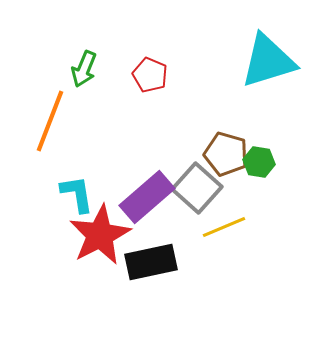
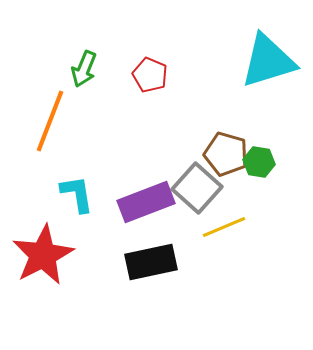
purple rectangle: moved 1 px left, 5 px down; rotated 20 degrees clockwise
red star: moved 57 px left, 20 px down
